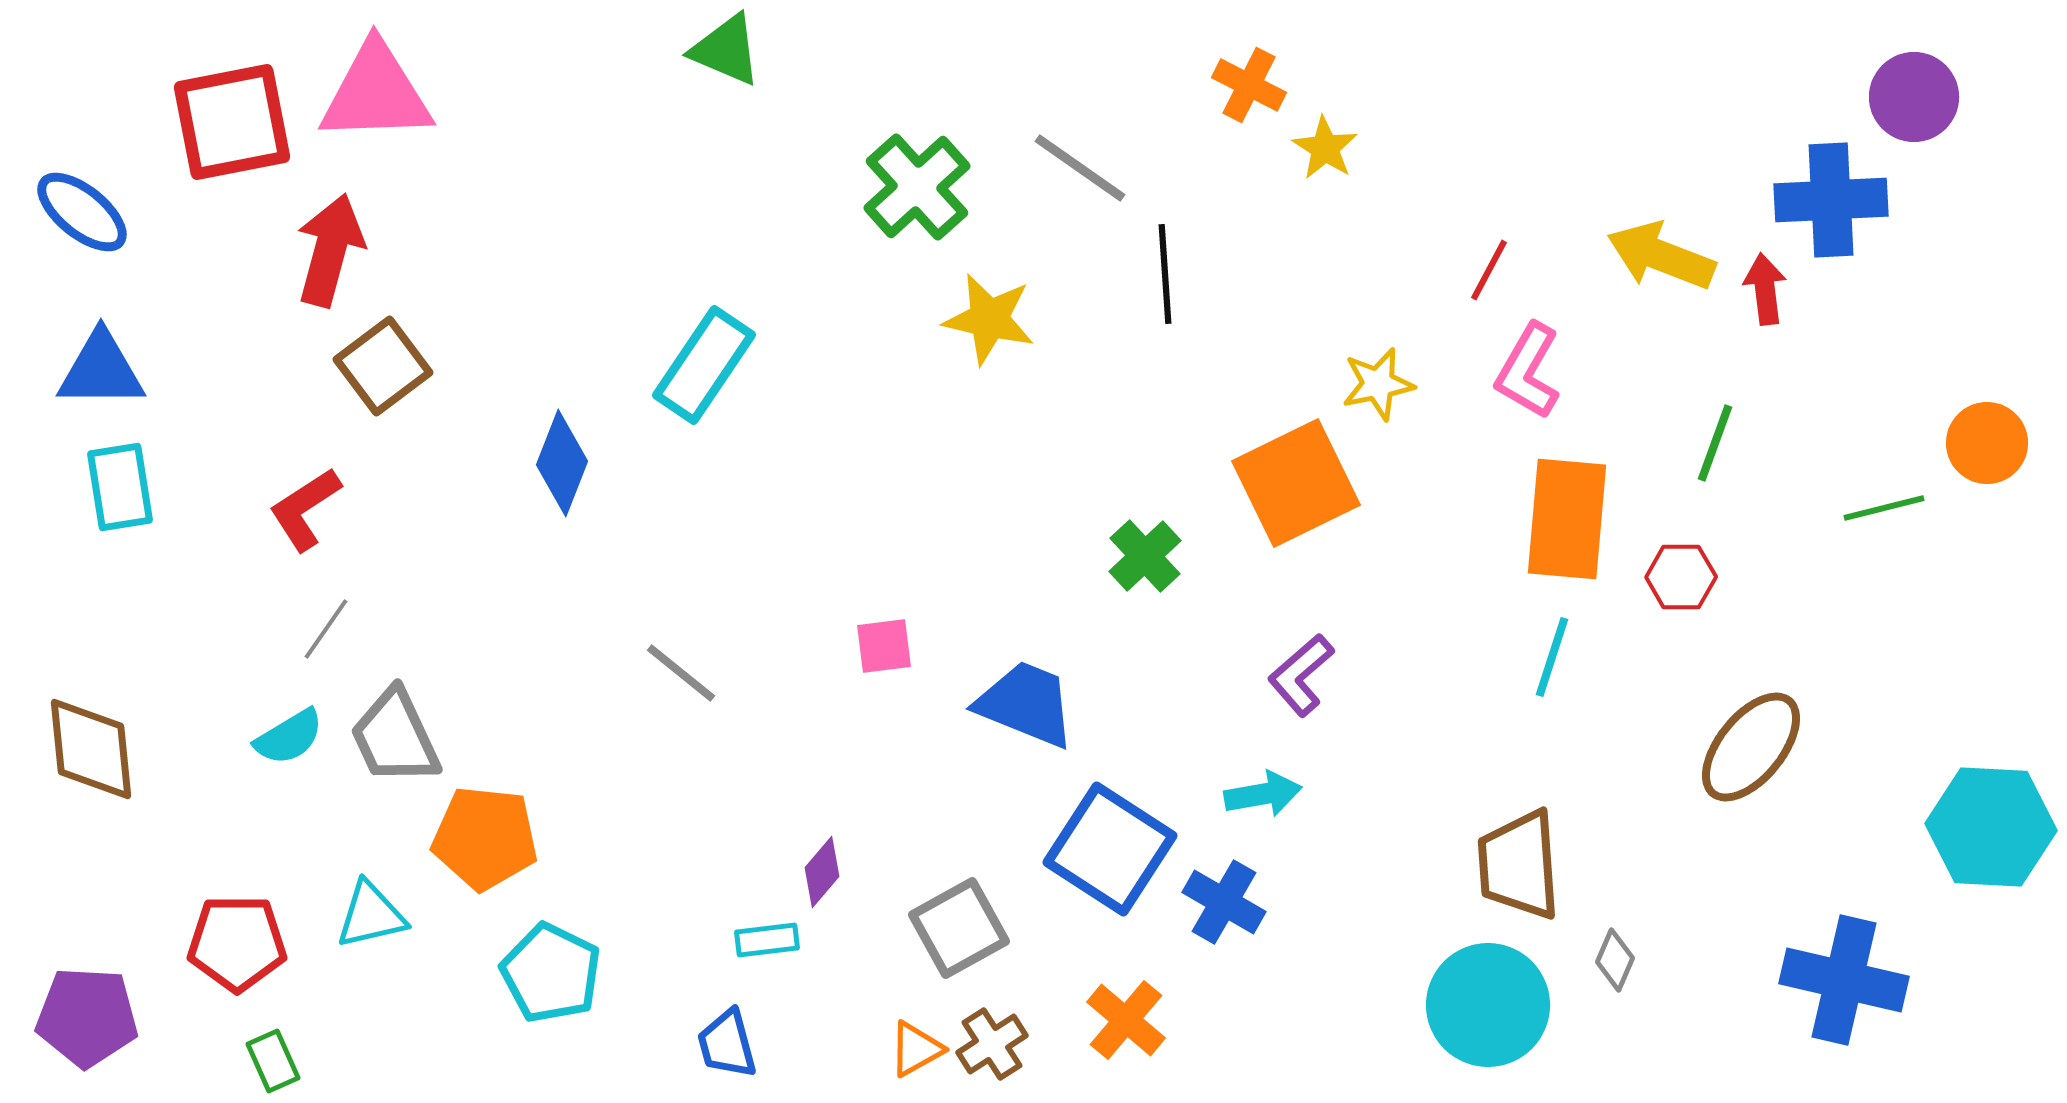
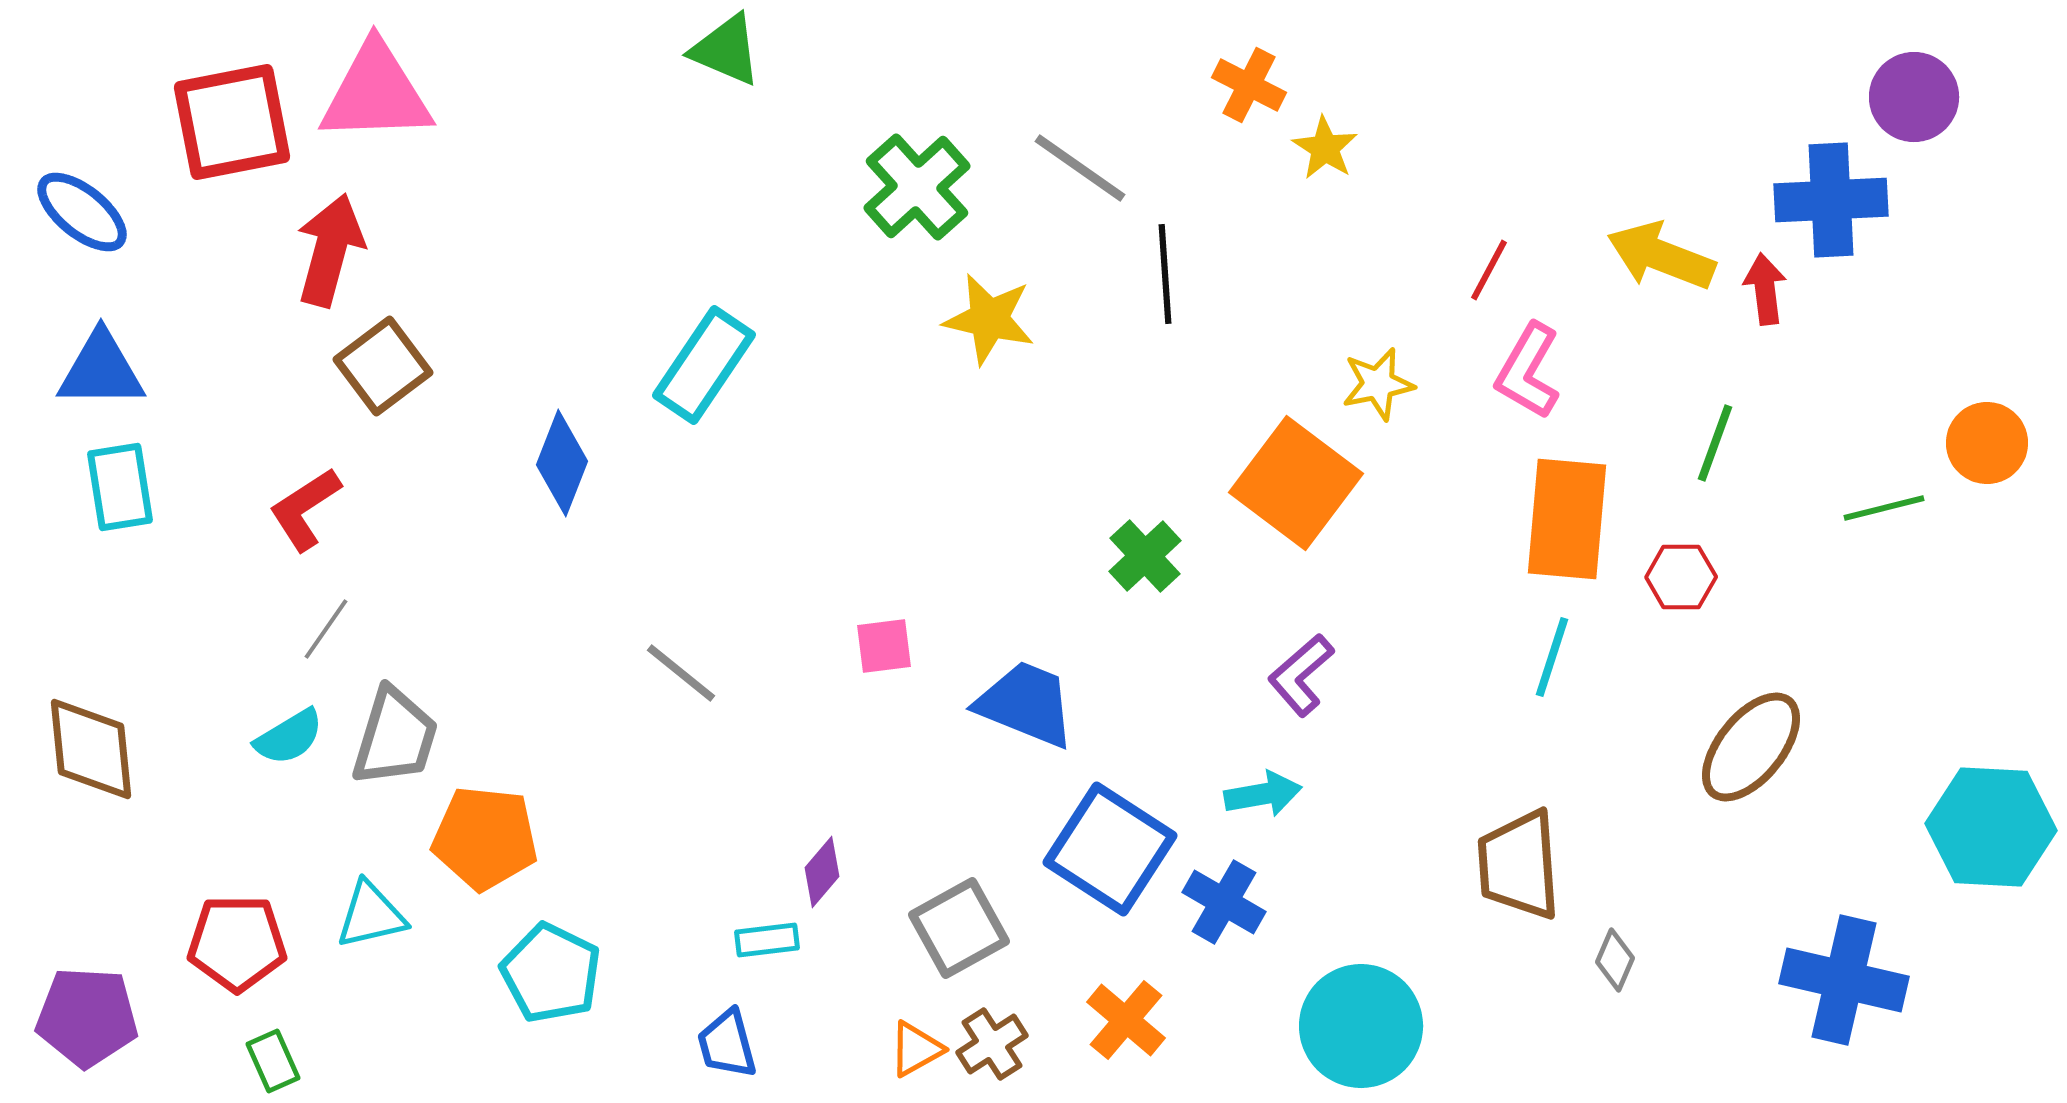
orange square at (1296, 483): rotated 27 degrees counterclockwise
gray trapezoid at (395, 737): rotated 138 degrees counterclockwise
cyan circle at (1488, 1005): moved 127 px left, 21 px down
